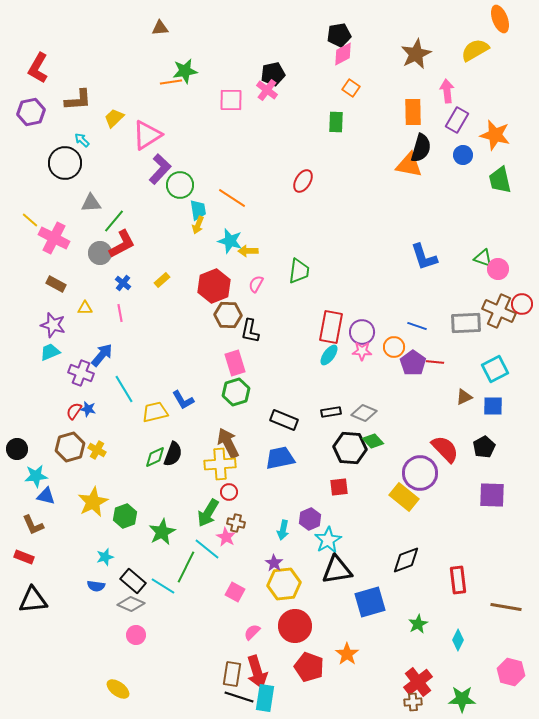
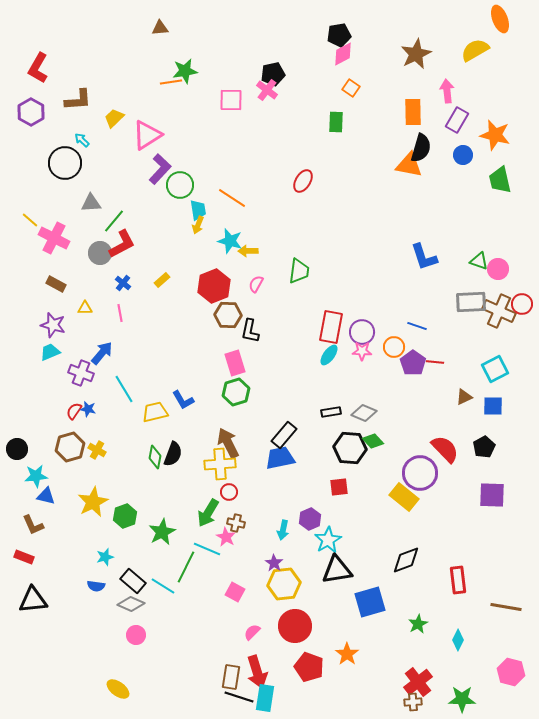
purple hexagon at (31, 112): rotated 20 degrees counterclockwise
green triangle at (483, 258): moved 4 px left, 3 px down
gray rectangle at (466, 323): moved 5 px right, 21 px up
blue arrow at (102, 355): moved 2 px up
black rectangle at (284, 420): moved 15 px down; rotated 72 degrees counterclockwise
green diamond at (155, 457): rotated 55 degrees counterclockwise
cyan line at (207, 549): rotated 16 degrees counterclockwise
brown rectangle at (232, 674): moved 1 px left, 3 px down
